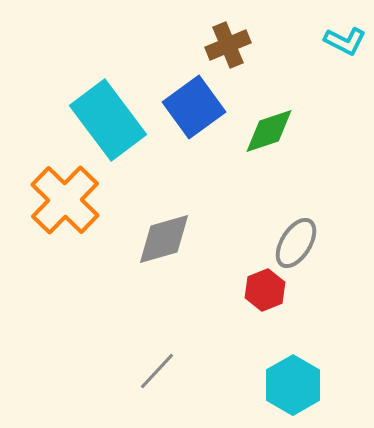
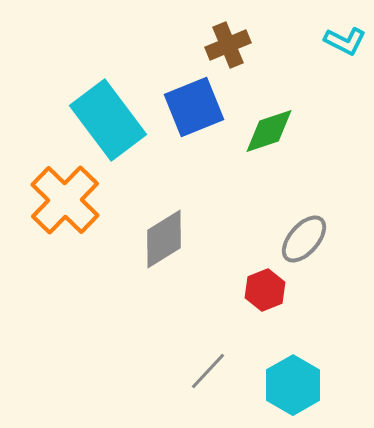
blue square: rotated 14 degrees clockwise
gray diamond: rotated 16 degrees counterclockwise
gray ellipse: moved 8 px right, 4 px up; rotated 9 degrees clockwise
gray line: moved 51 px right
